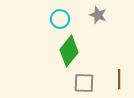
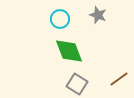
green diamond: rotated 60 degrees counterclockwise
brown line: rotated 54 degrees clockwise
gray square: moved 7 px left, 1 px down; rotated 30 degrees clockwise
